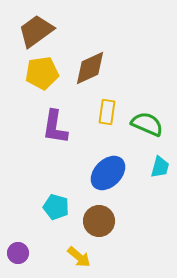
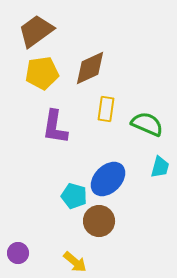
yellow rectangle: moved 1 px left, 3 px up
blue ellipse: moved 6 px down
cyan pentagon: moved 18 px right, 11 px up
yellow arrow: moved 4 px left, 5 px down
